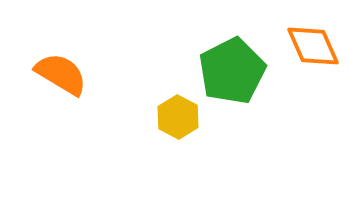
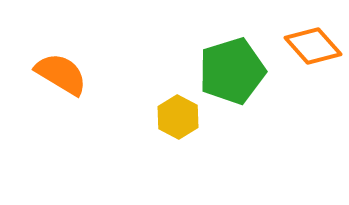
orange diamond: rotated 18 degrees counterclockwise
green pentagon: rotated 10 degrees clockwise
